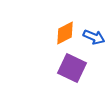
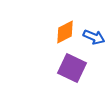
orange diamond: moved 1 px up
